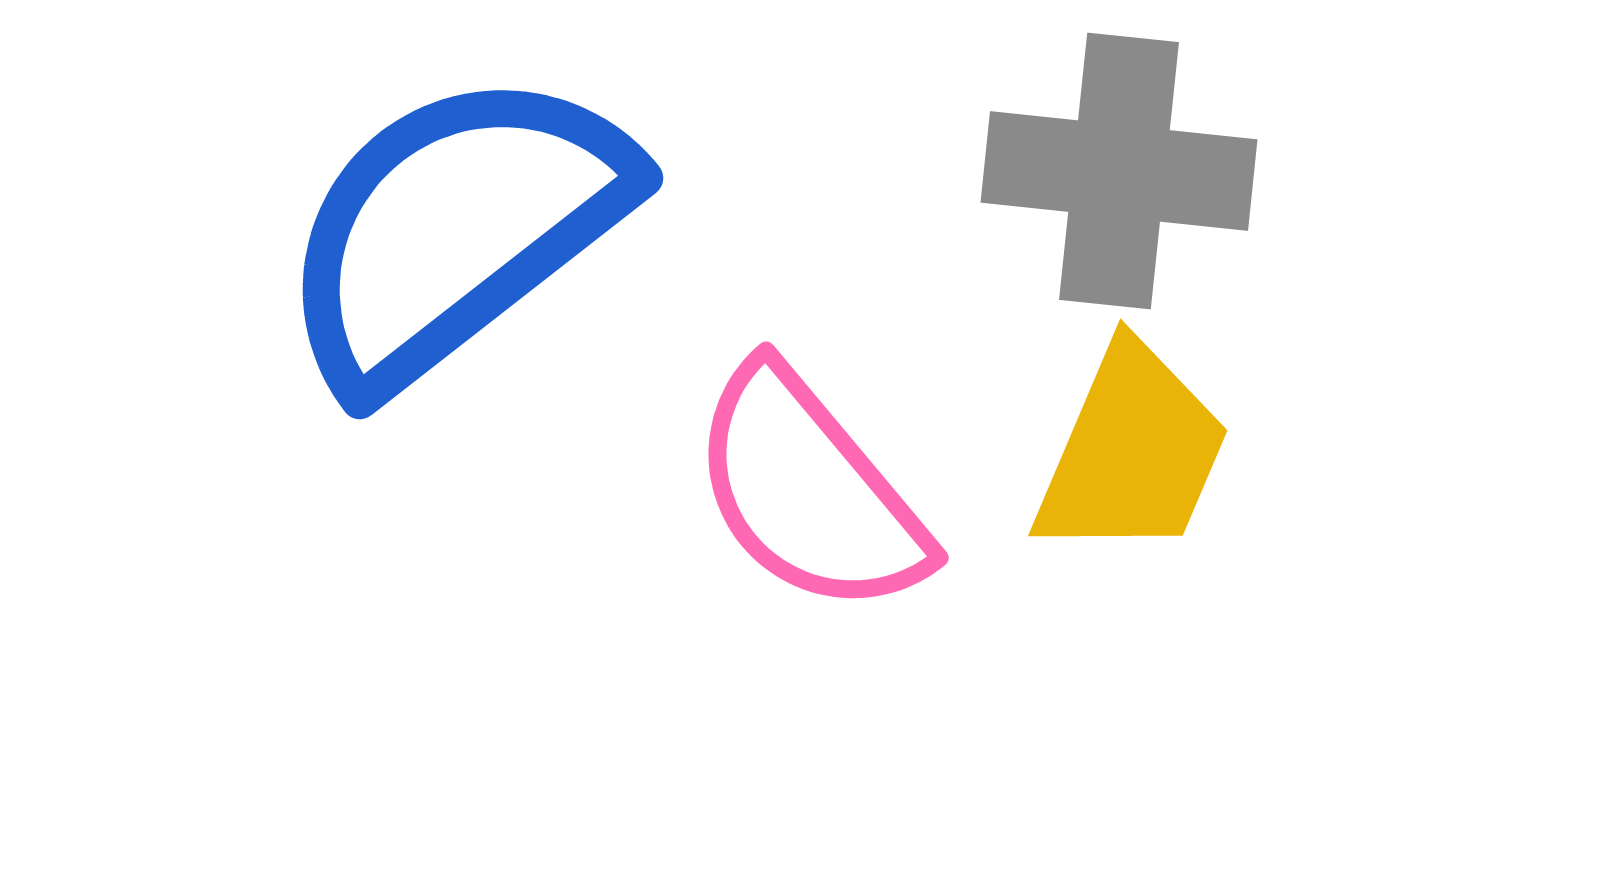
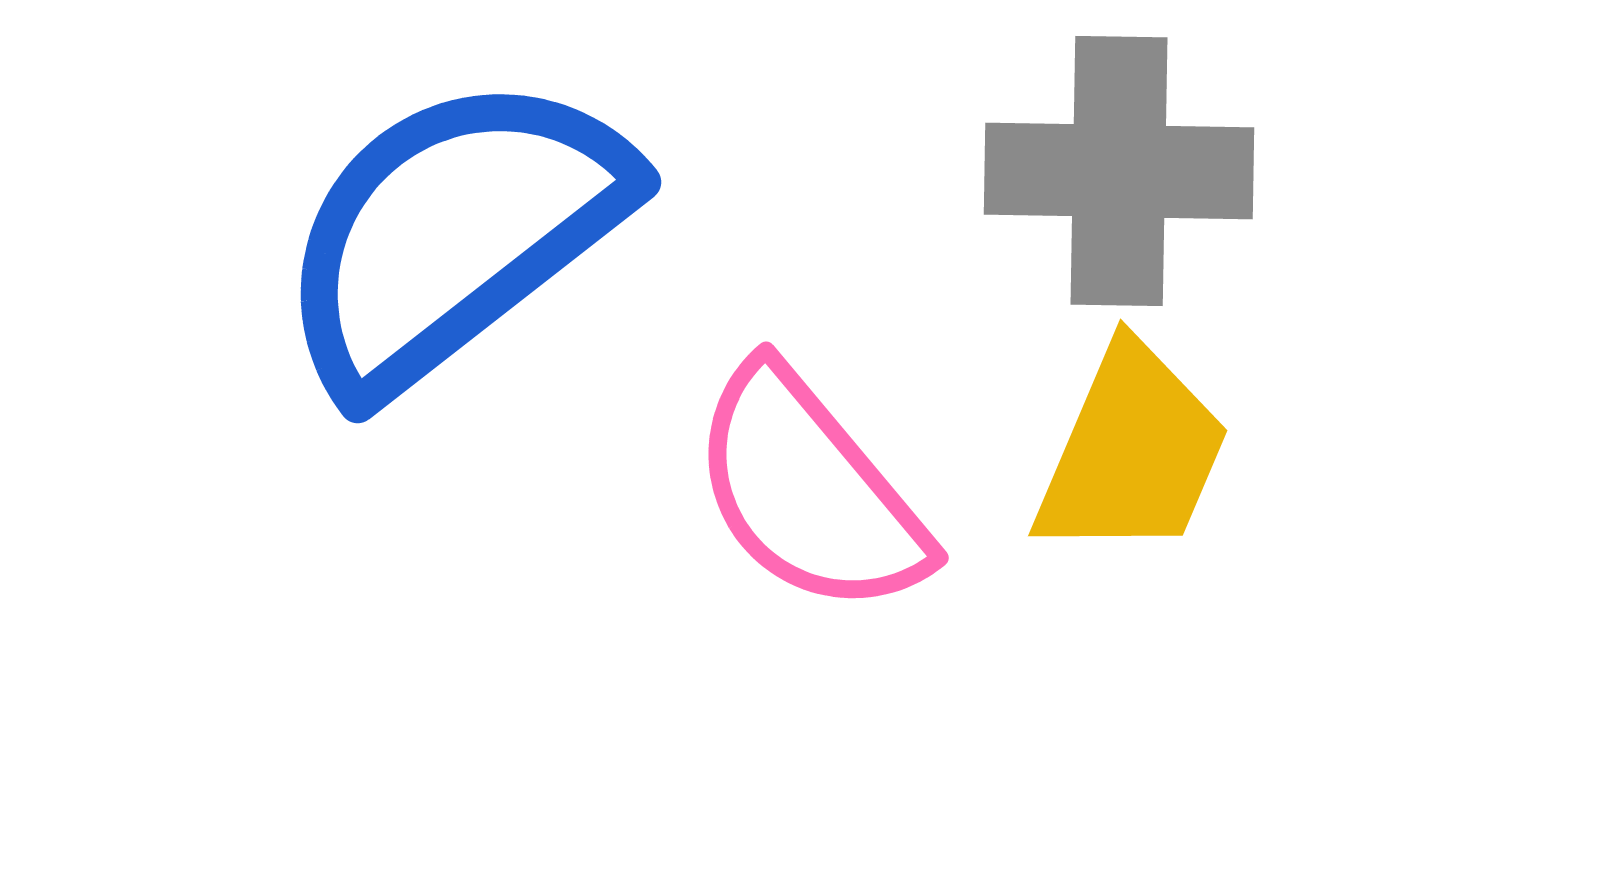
gray cross: rotated 5 degrees counterclockwise
blue semicircle: moved 2 px left, 4 px down
